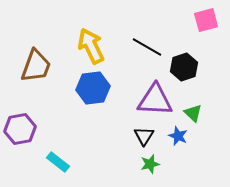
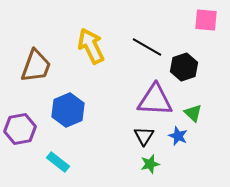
pink square: rotated 20 degrees clockwise
blue hexagon: moved 25 px left, 22 px down; rotated 16 degrees counterclockwise
